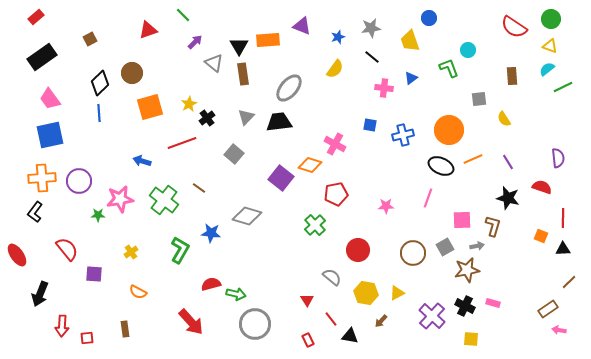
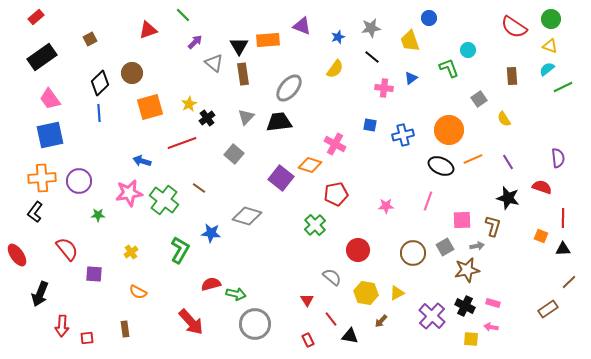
gray square at (479, 99): rotated 28 degrees counterclockwise
pink line at (428, 198): moved 3 px down
pink star at (120, 199): moved 9 px right, 6 px up
pink arrow at (559, 330): moved 68 px left, 3 px up
